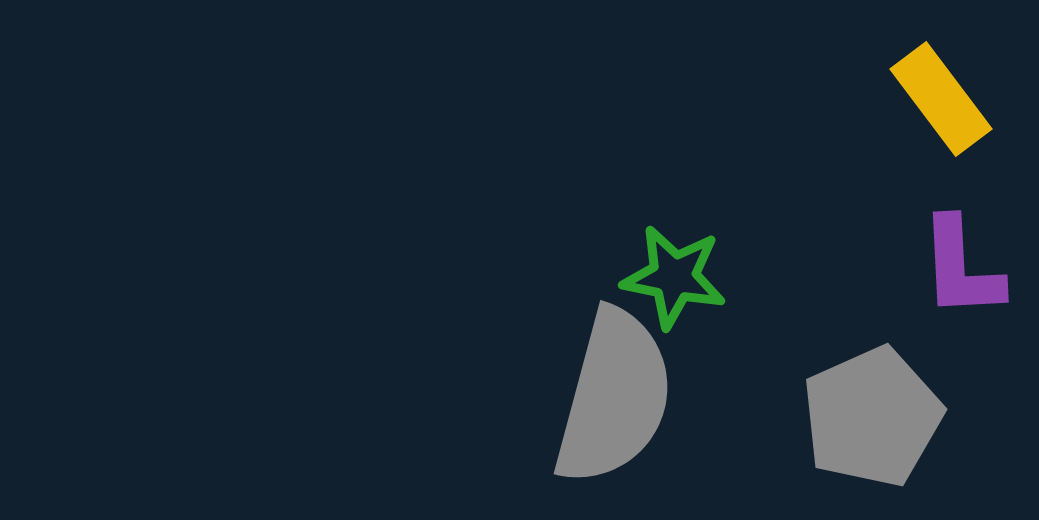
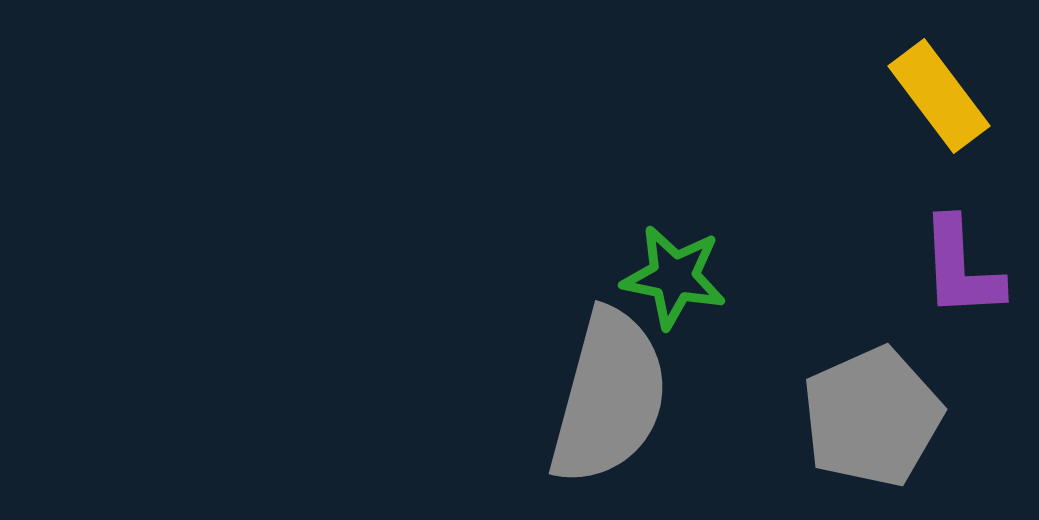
yellow rectangle: moved 2 px left, 3 px up
gray semicircle: moved 5 px left
